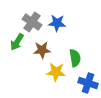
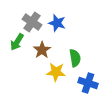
blue star: rotated 12 degrees clockwise
brown star: rotated 30 degrees counterclockwise
